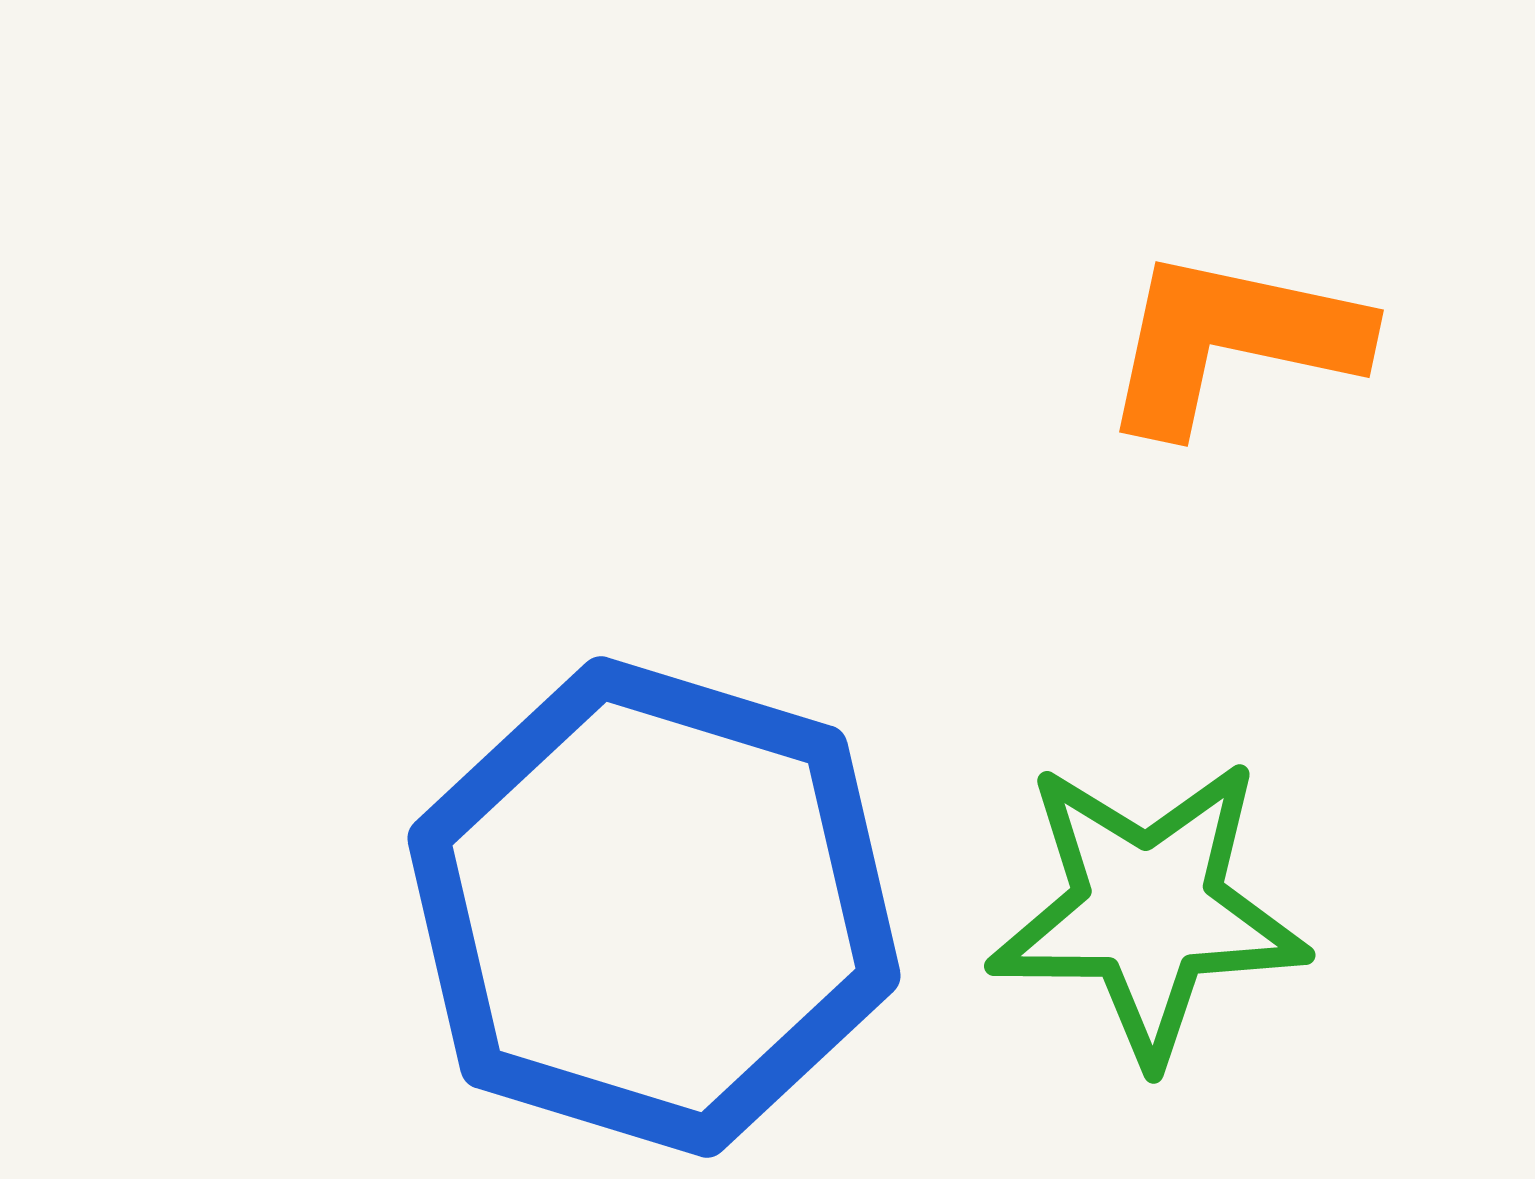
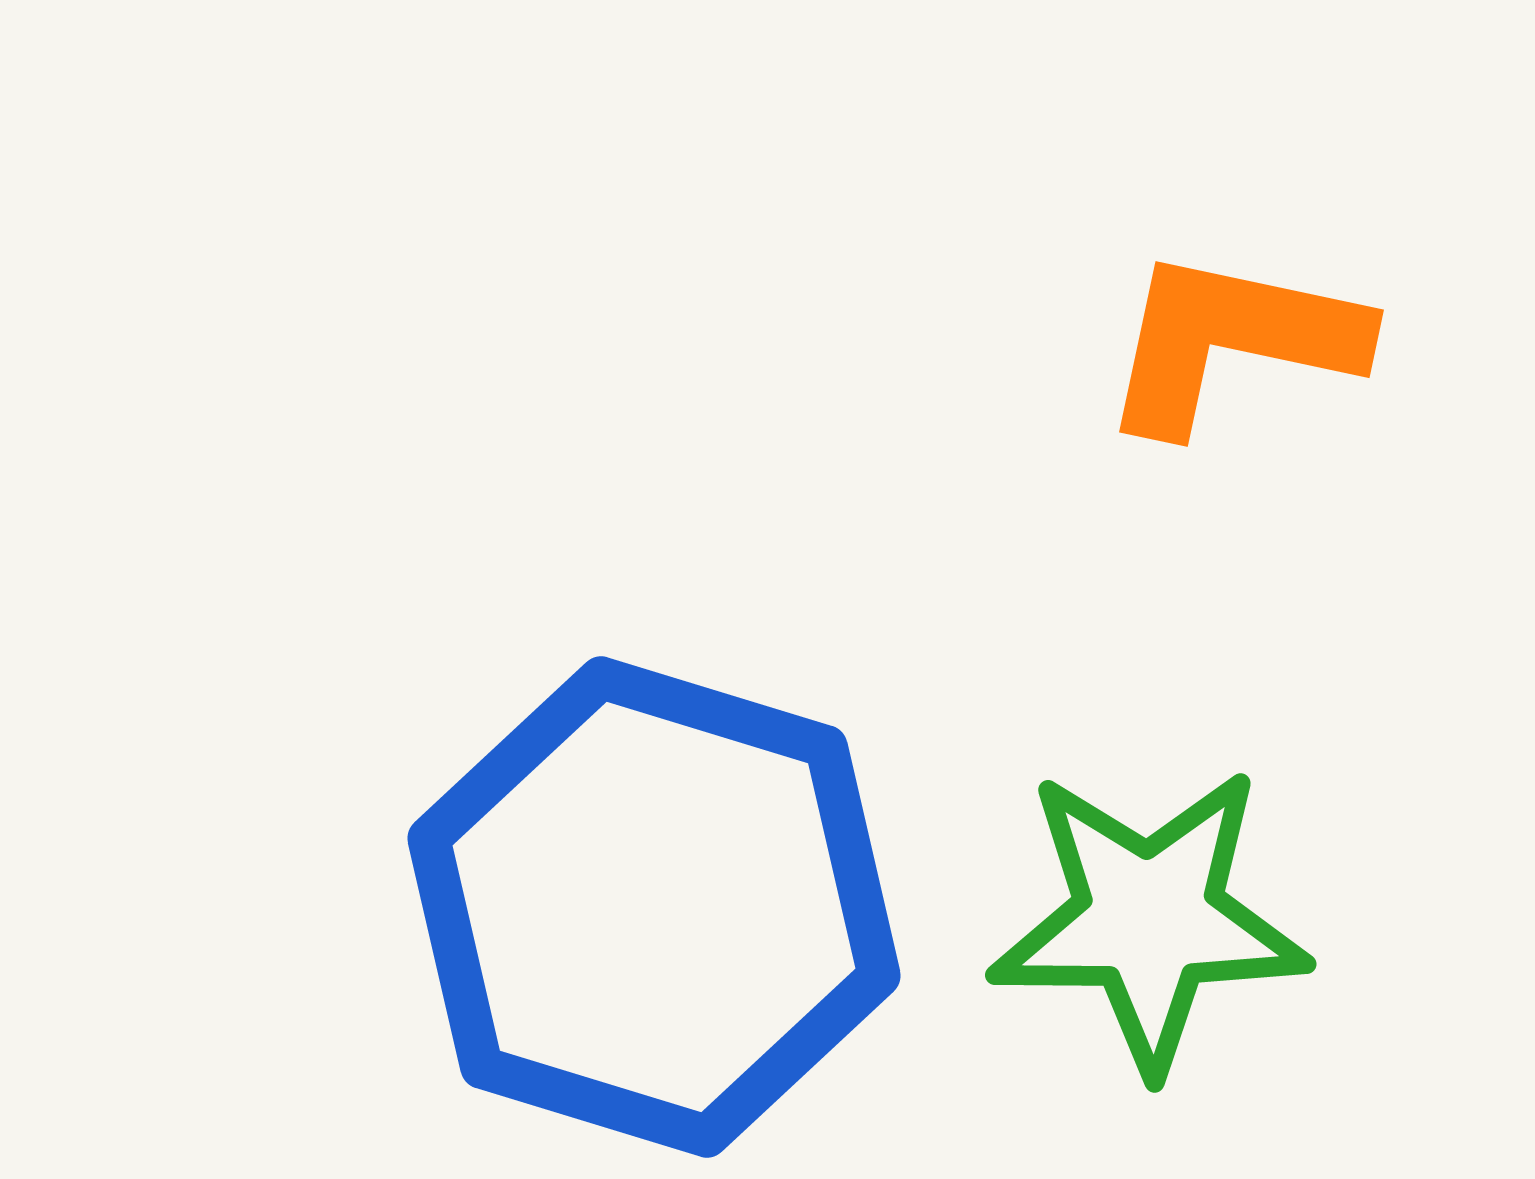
green star: moved 1 px right, 9 px down
